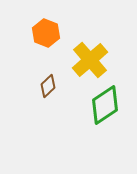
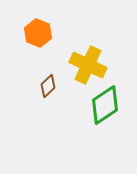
orange hexagon: moved 8 px left
yellow cross: moved 2 px left, 5 px down; rotated 24 degrees counterclockwise
